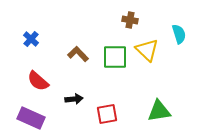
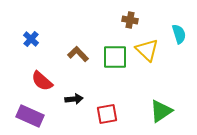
red semicircle: moved 4 px right
green triangle: moved 2 px right; rotated 25 degrees counterclockwise
purple rectangle: moved 1 px left, 2 px up
